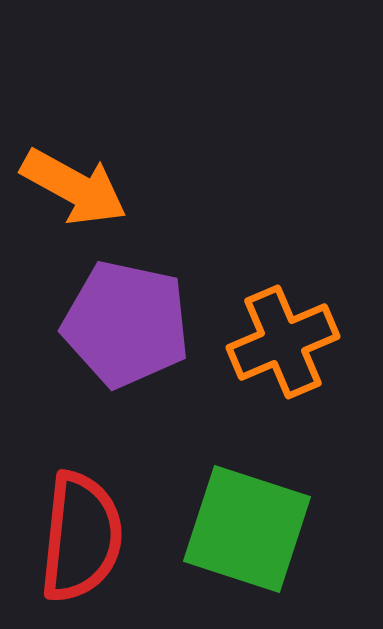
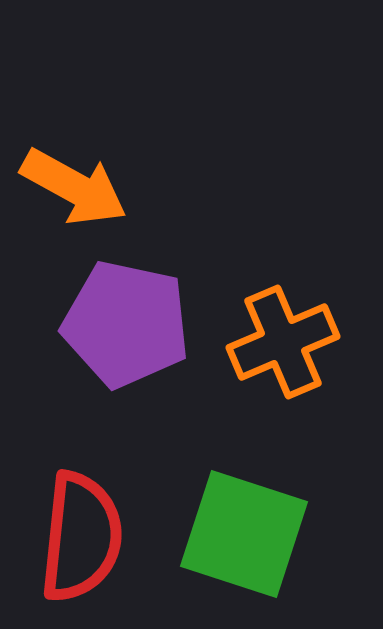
green square: moved 3 px left, 5 px down
